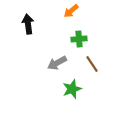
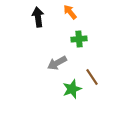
orange arrow: moved 1 px left, 1 px down; rotated 91 degrees clockwise
black arrow: moved 10 px right, 7 px up
brown line: moved 13 px down
